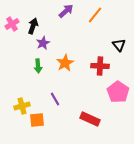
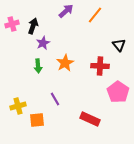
pink cross: rotated 16 degrees clockwise
yellow cross: moved 4 px left
